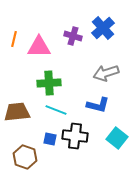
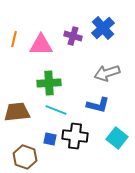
pink triangle: moved 2 px right, 2 px up
gray arrow: moved 1 px right
